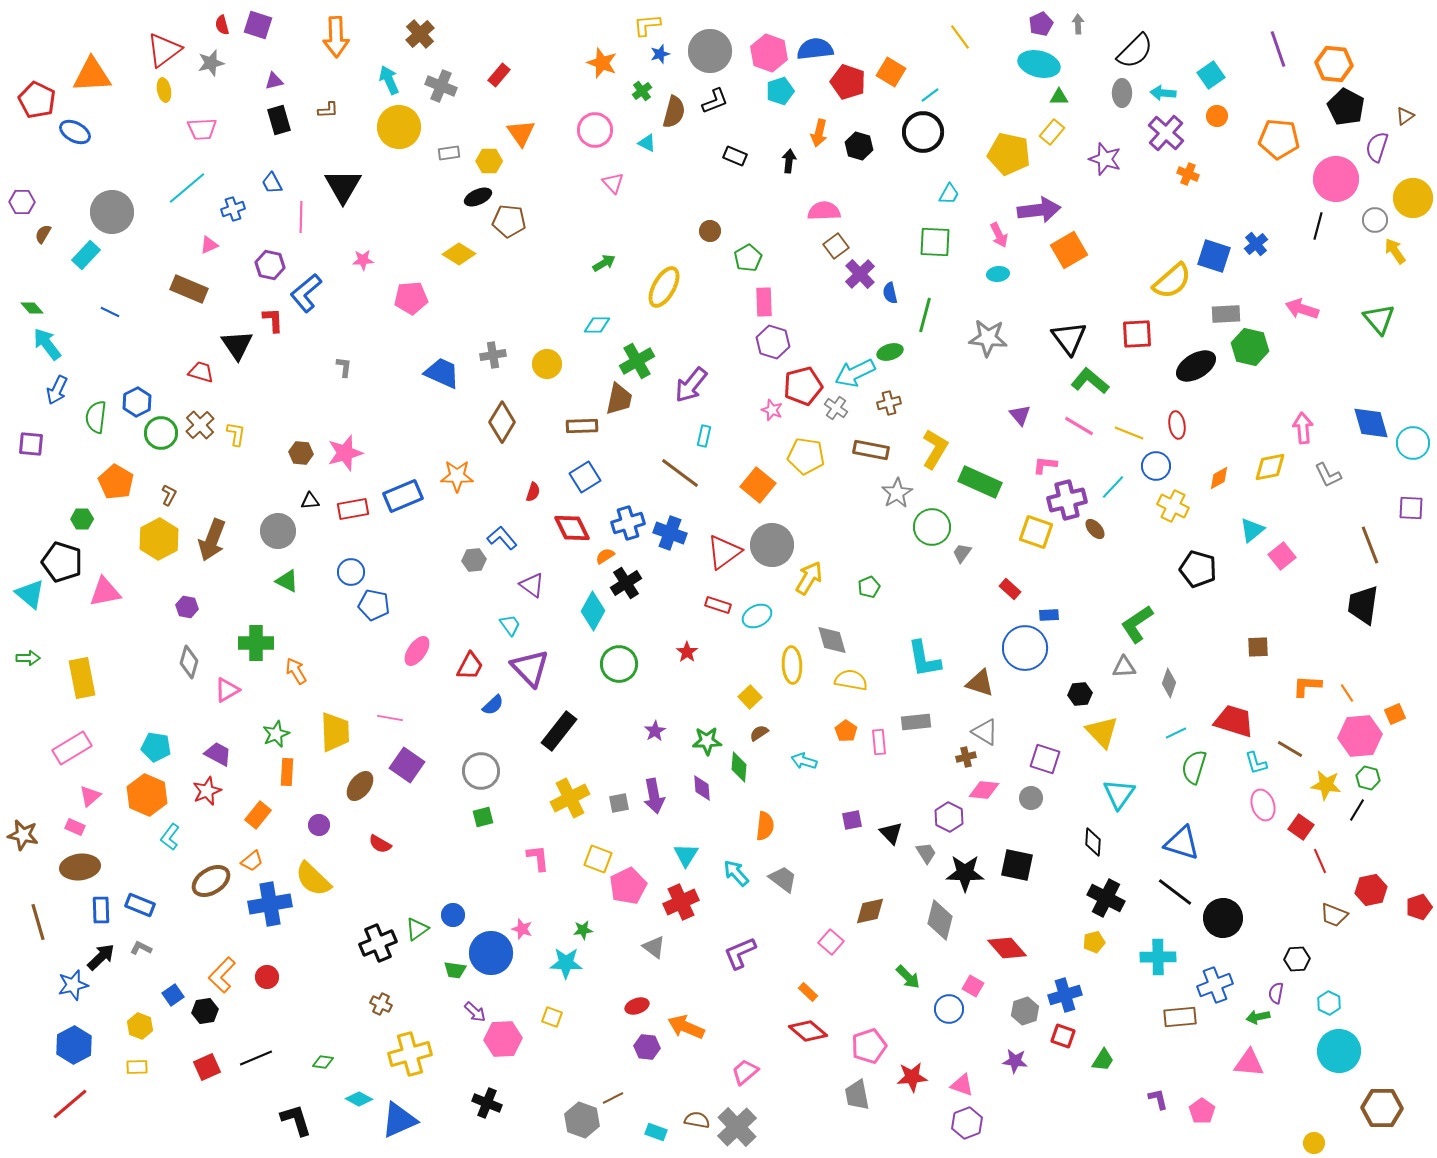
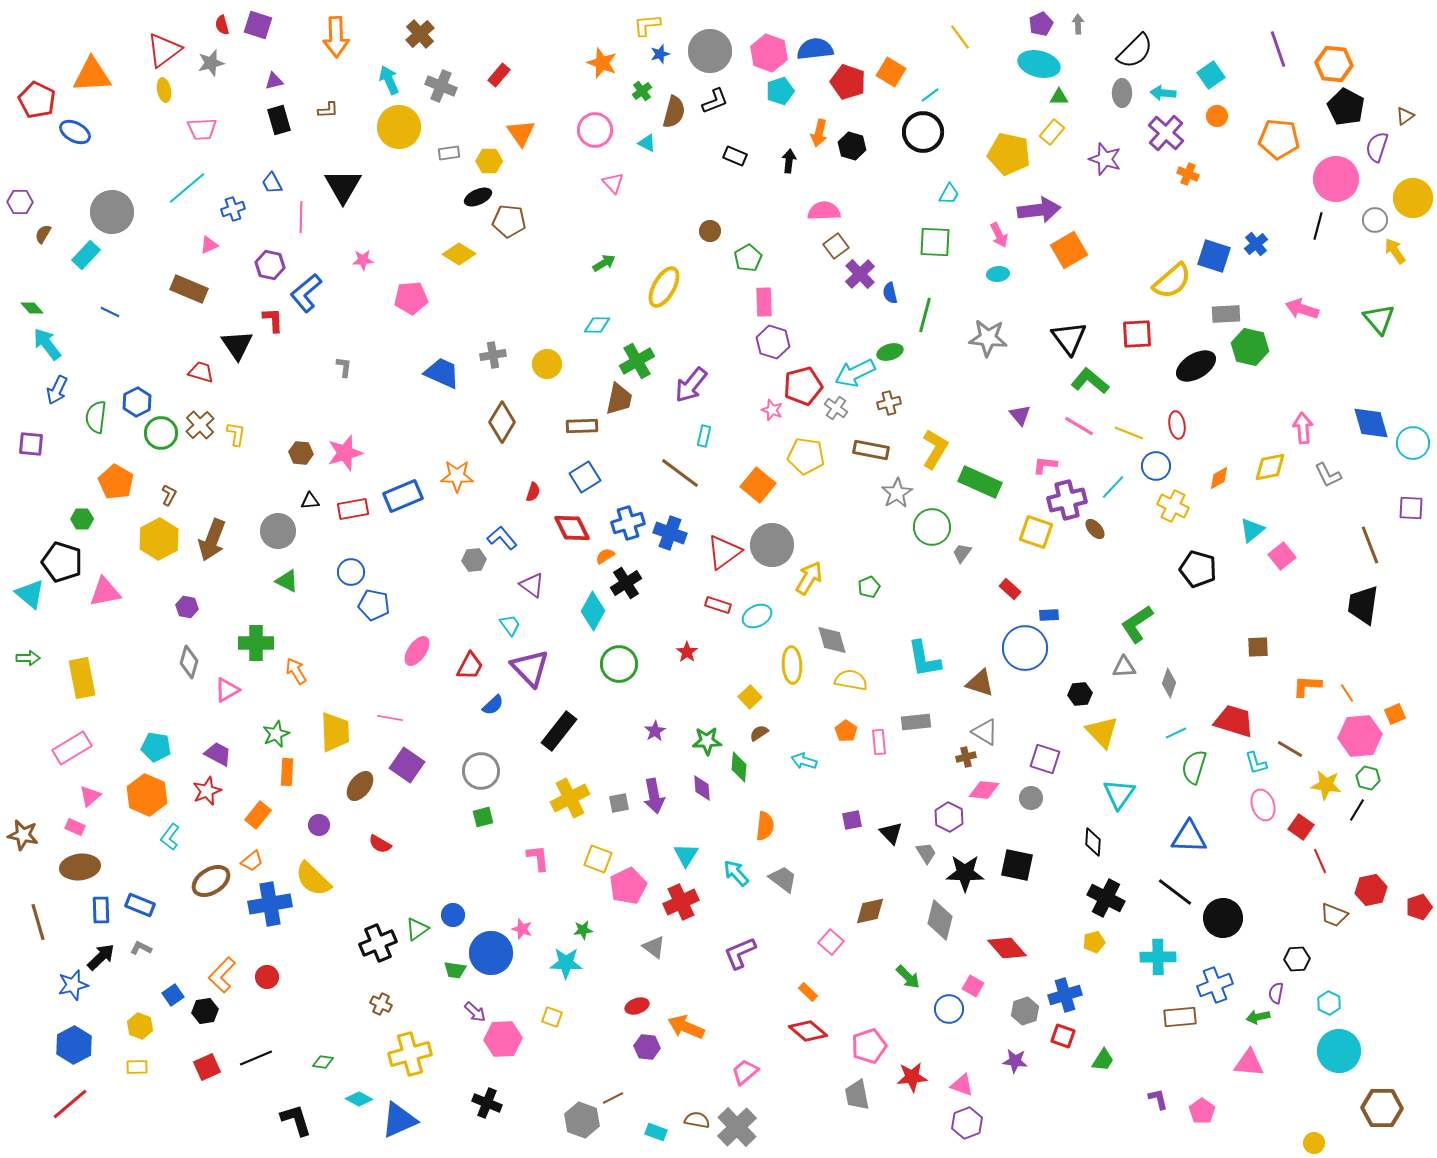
black hexagon at (859, 146): moved 7 px left
purple hexagon at (22, 202): moved 2 px left
blue triangle at (1182, 843): moved 7 px right, 6 px up; rotated 15 degrees counterclockwise
